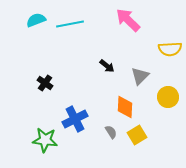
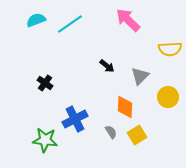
cyan line: rotated 24 degrees counterclockwise
